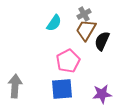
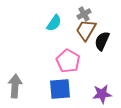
pink pentagon: rotated 15 degrees counterclockwise
blue square: moved 2 px left
